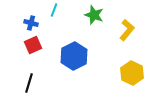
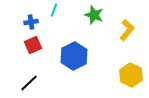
blue cross: moved 1 px up; rotated 24 degrees counterclockwise
yellow hexagon: moved 1 px left, 2 px down
black line: rotated 30 degrees clockwise
